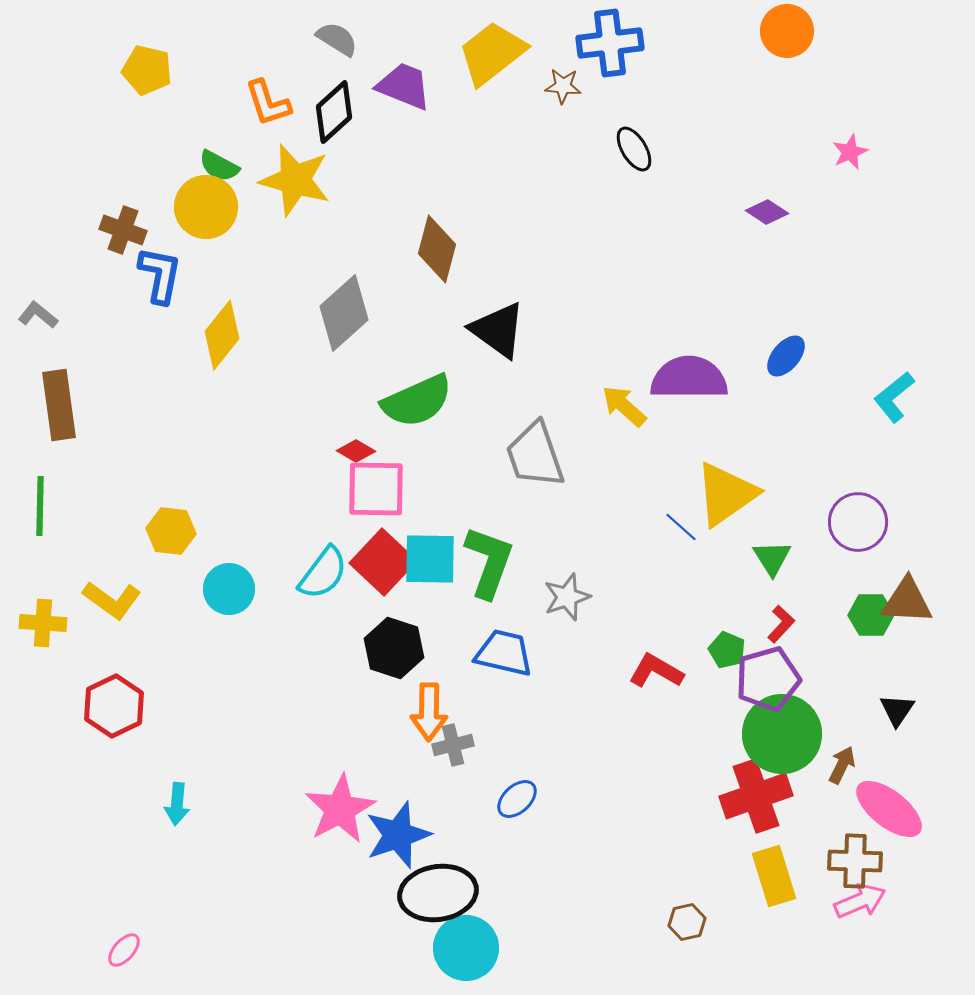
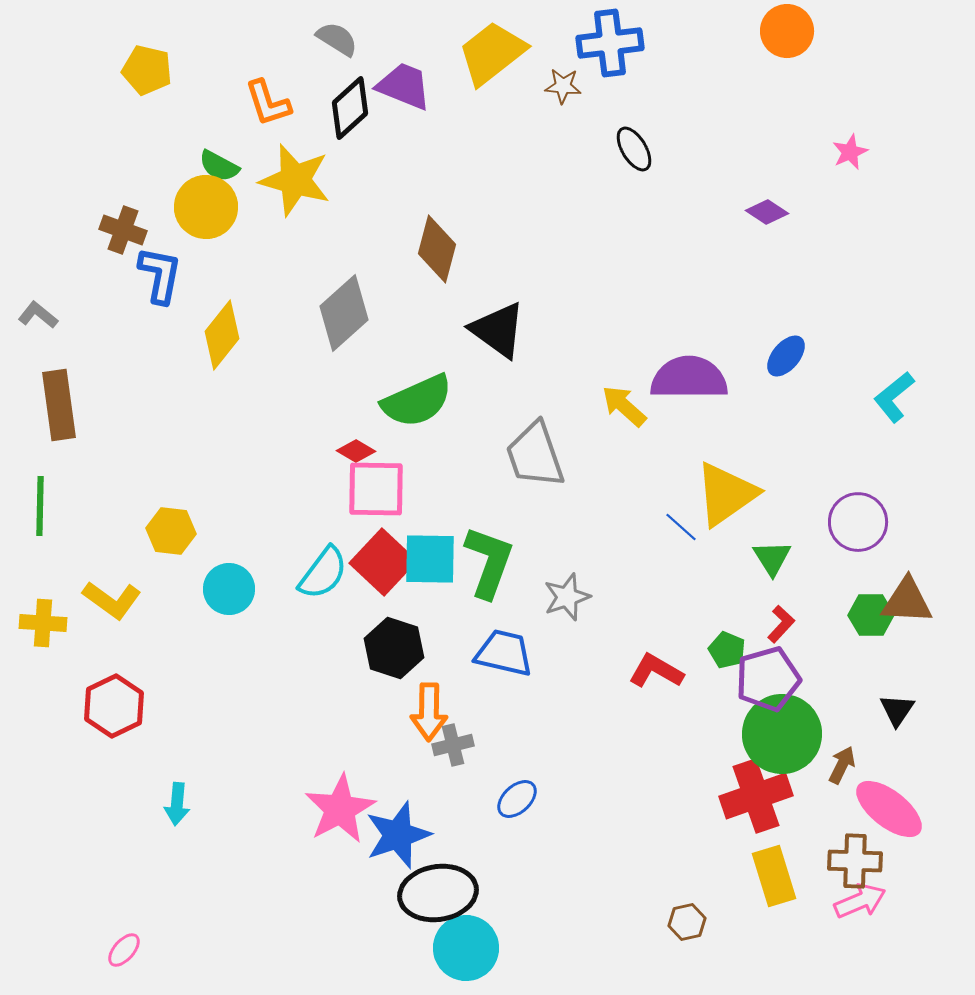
black diamond at (334, 112): moved 16 px right, 4 px up
